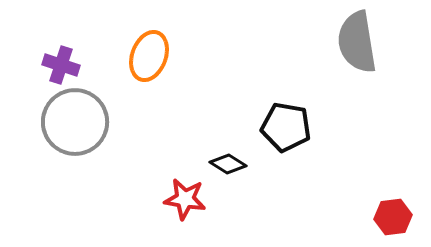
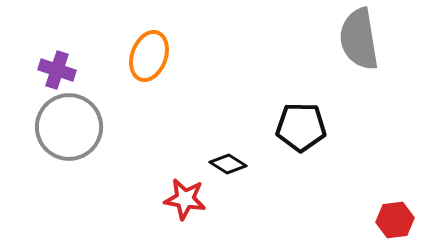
gray semicircle: moved 2 px right, 3 px up
purple cross: moved 4 px left, 5 px down
gray circle: moved 6 px left, 5 px down
black pentagon: moved 15 px right; rotated 9 degrees counterclockwise
red hexagon: moved 2 px right, 3 px down
